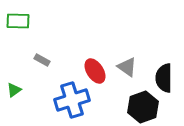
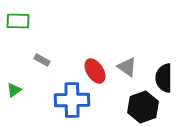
blue cross: rotated 16 degrees clockwise
